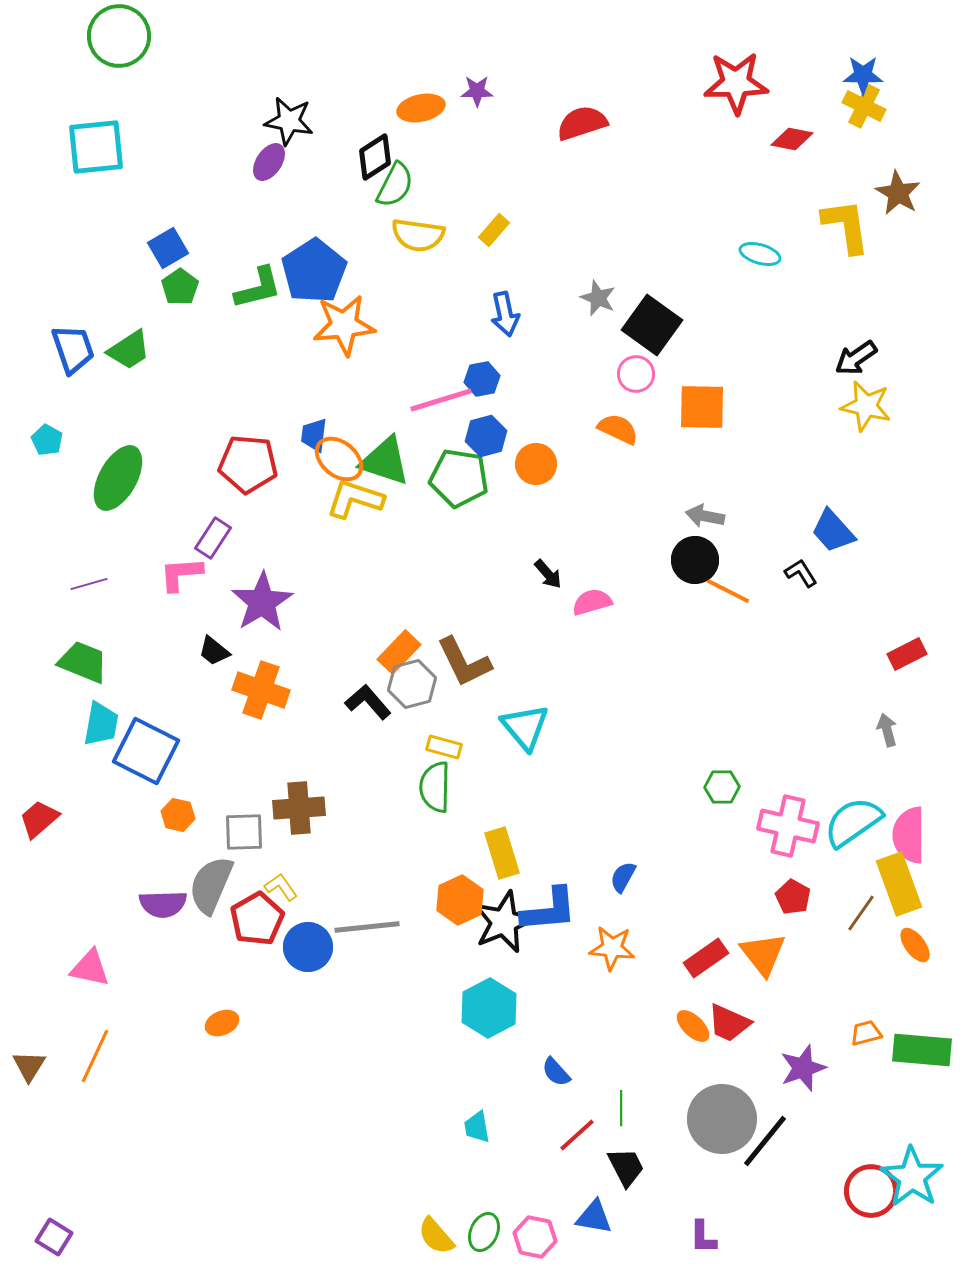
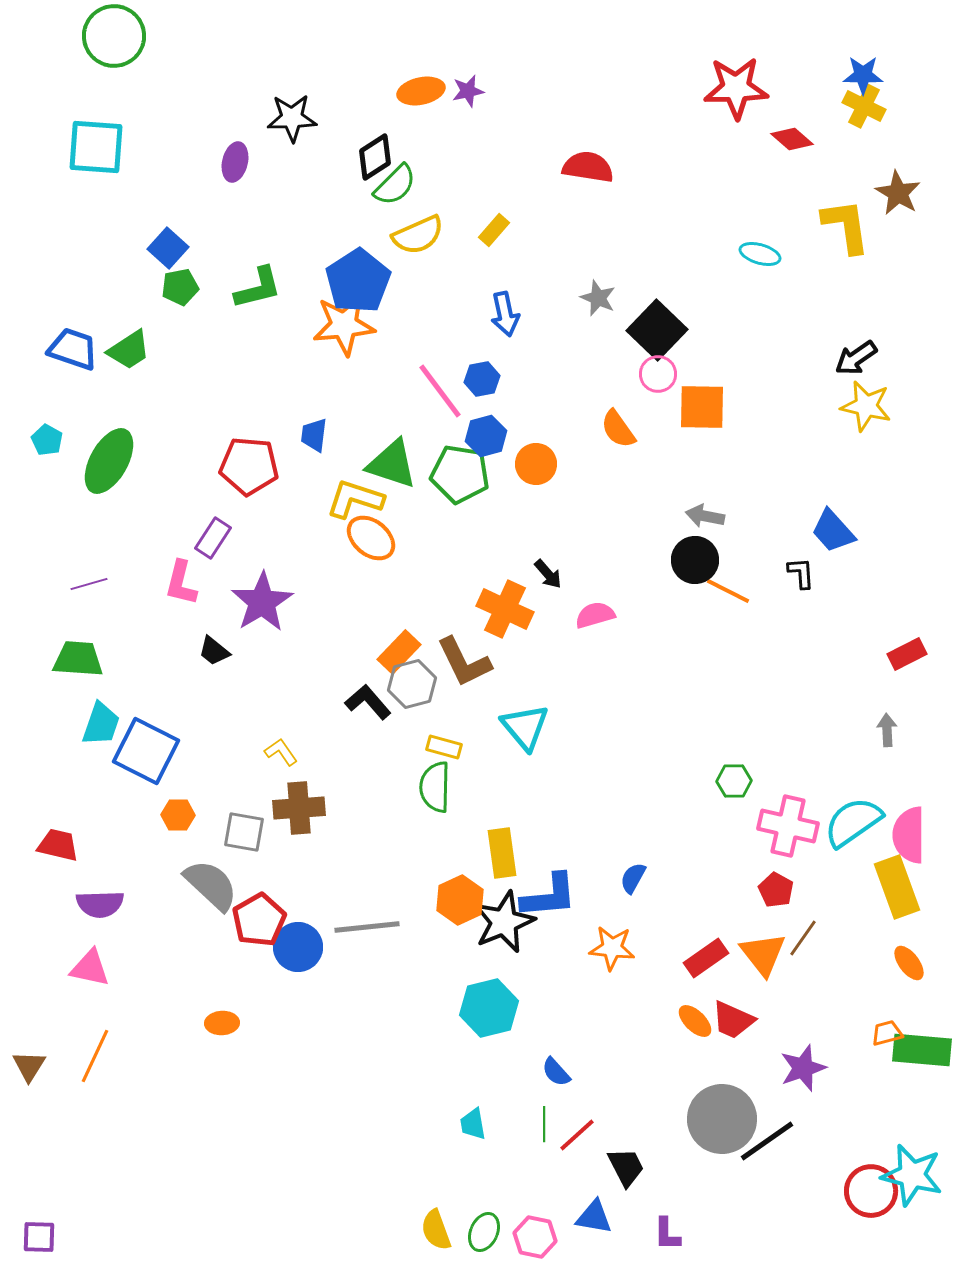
green circle at (119, 36): moved 5 px left
red star at (736, 83): moved 5 px down
purple star at (477, 91): moved 9 px left; rotated 12 degrees counterclockwise
orange ellipse at (421, 108): moved 17 px up
black star at (289, 121): moved 3 px right, 3 px up; rotated 12 degrees counterclockwise
red semicircle at (582, 123): moved 6 px right, 44 px down; rotated 27 degrees clockwise
red diamond at (792, 139): rotated 30 degrees clockwise
cyan square at (96, 147): rotated 10 degrees clockwise
purple ellipse at (269, 162): moved 34 px left; rotated 21 degrees counterclockwise
green semicircle at (395, 185): rotated 18 degrees clockwise
yellow semicircle at (418, 235): rotated 32 degrees counterclockwise
blue square at (168, 248): rotated 18 degrees counterclockwise
blue pentagon at (314, 271): moved 44 px right, 10 px down
green pentagon at (180, 287): rotated 24 degrees clockwise
black square at (652, 325): moved 5 px right, 5 px down; rotated 8 degrees clockwise
blue trapezoid at (73, 349): rotated 52 degrees counterclockwise
pink circle at (636, 374): moved 22 px right
pink line at (441, 400): moved 1 px left, 9 px up; rotated 70 degrees clockwise
orange semicircle at (618, 429): rotated 150 degrees counterclockwise
orange ellipse at (339, 459): moved 32 px right, 79 px down
green triangle at (385, 461): moved 7 px right, 3 px down
red pentagon at (248, 464): moved 1 px right, 2 px down
green ellipse at (118, 478): moved 9 px left, 17 px up
green pentagon at (459, 478): moved 1 px right, 4 px up
black L-shape at (801, 573): rotated 28 degrees clockwise
pink L-shape at (181, 574): moved 9 px down; rotated 72 degrees counterclockwise
pink semicircle at (592, 602): moved 3 px right, 13 px down
green trapezoid at (83, 662): moved 5 px left, 3 px up; rotated 18 degrees counterclockwise
orange cross at (261, 690): moved 244 px right, 81 px up; rotated 6 degrees clockwise
cyan trapezoid at (101, 724): rotated 9 degrees clockwise
gray arrow at (887, 730): rotated 12 degrees clockwise
green hexagon at (722, 787): moved 12 px right, 6 px up
orange hexagon at (178, 815): rotated 12 degrees counterclockwise
red trapezoid at (39, 819): moved 19 px right, 26 px down; rotated 54 degrees clockwise
gray square at (244, 832): rotated 12 degrees clockwise
yellow rectangle at (502, 853): rotated 9 degrees clockwise
blue semicircle at (623, 877): moved 10 px right, 1 px down
yellow rectangle at (899, 884): moved 2 px left, 3 px down
gray semicircle at (211, 885): rotated 110 degrees clockwise
yellow L-shape at (281, 887): moved 135 px up
red pentagon at (793, 897): moved 17 px left, 7 px up
purple semicircle at (163, 904): moved 63 px left
blue L-shape at (549, 910): moved 14 px up
brown line at (861, 913): moved 58 px left, 25 px down
red pentagon at (257, 919): moved 2 px right, 1 px down
orange ellipse at (915, 945): moved 6 px left, 18 px down
blue circle at (308, 947): moved 10 px left
cyan hexagon at (489, 1008): rotated 14 degrees clockwise
orange ellipse at (222, 1023): rotated 20 degrees clockwise
red trapezoid at (729, 1023): moved 4 px right, 3 px up
orange ellipse at (693, 1026): moved 2 px right, 5 px up
orange trapezoid at (866, 1033): moved 21 px right
green line at (621, 1108): moved 77 px left, 16 px down
cyan trapezoid at (477, 1127): moved 4 px left, 3 px up
black line at (765, 1141): moved 2 px right; rotated 16 degrees clockwise
cyan star at (912, 1177): moved 2 px up; rotated 20 degrees counterclockwise
yellow semicircle at (436, 1236): moved 6 px up; rotated 21 degrees clockwise
purple square at (54, 1237): moved 15 px left; rotated 30 degrees counterclockwise
purple L-shape at (703, 1237): moved 36 px left, 3 px up
